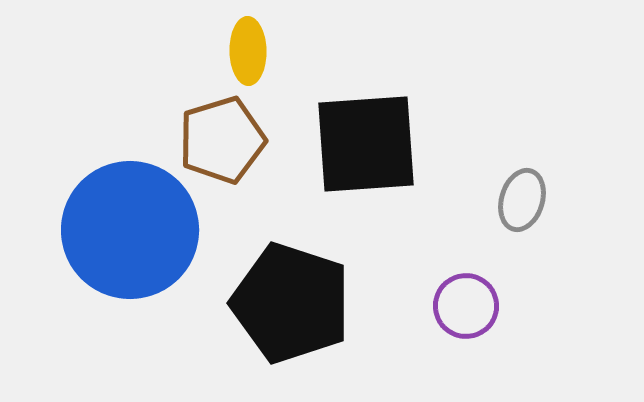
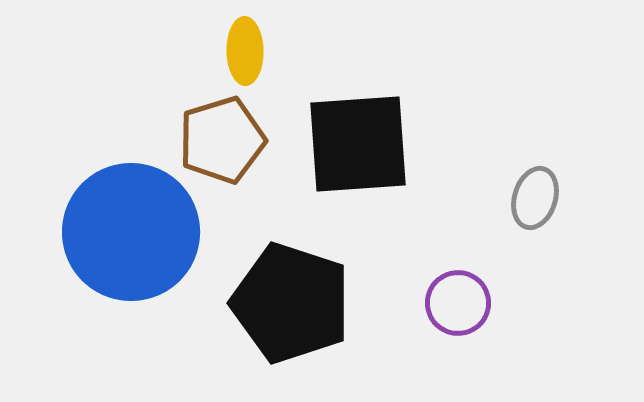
yellow ellipse: moved 3 px left
black square: moved 8 px left
gray ellipse: moved 13 px right, 2 px up
blue circle: moved 1 px right, 2 px down
purple circle: moved 8 px left, 3 px up
